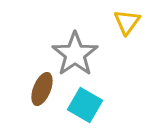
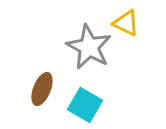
yellow triangle: moved 1 px left, 1 px down; rotated 40 degrees counterclockwise
gray star: moved 14 px right, 7 px up; rotated 9 degrees counterclockwise
